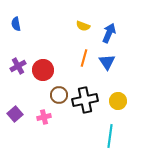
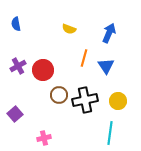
yellow semicircle: moved 14 px left, 3 px down
blue triangle: moved 1 px left, 4 px down
pink cross: moved 21 px down
cyan line: moved 3 px up
